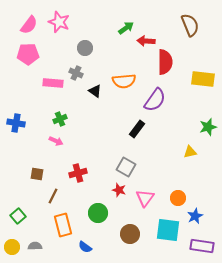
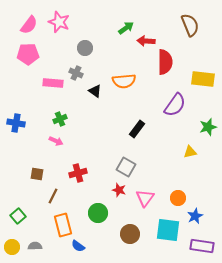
purple semicircle: moved 20 px right, 5 px down
blue semicircle: moved 7 px left, 1 px up
